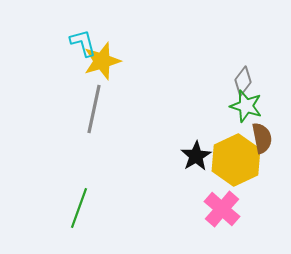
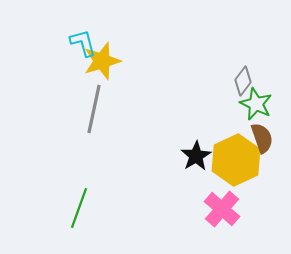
green star: moved 10 px right, 2 px up; rotated 8 degrees clockwise
brown semicircle: rotated 8 degrees counterclockwise
